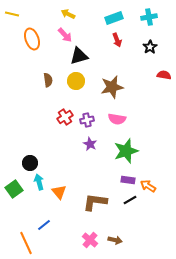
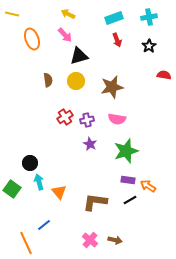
black star: moved 1 px left, 1 px up
green square: moved 2 px left; rotated 18 degrees counterclockwise
